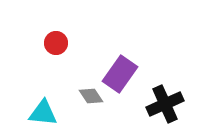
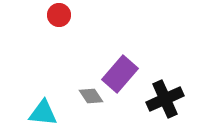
red circle: moved 3 px right, 28 px up
purple rectangle: rotated 6 degrees clockwise
black cross: moved 5 px up
